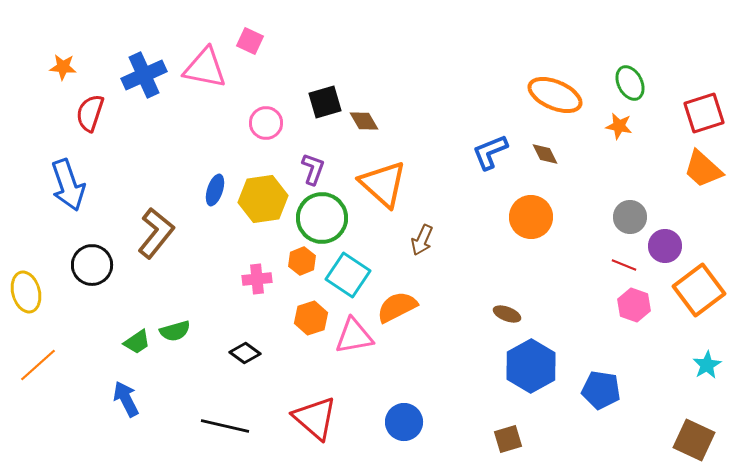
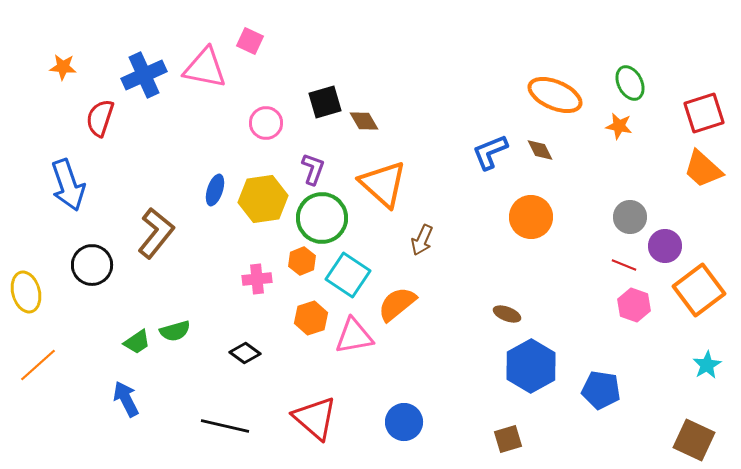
red semicircle at (90, 113): moved 10 px right, 5 px down
brown diamond at (545, 154): moved 5 px left, 4 px up
orange semicircle at (397, 307): moved 3 px up; rotated 12 degrees counterclockwise
